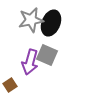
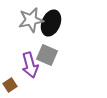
purple arrow: moved 3 px down; rotated 30 degrees counterclockwise
